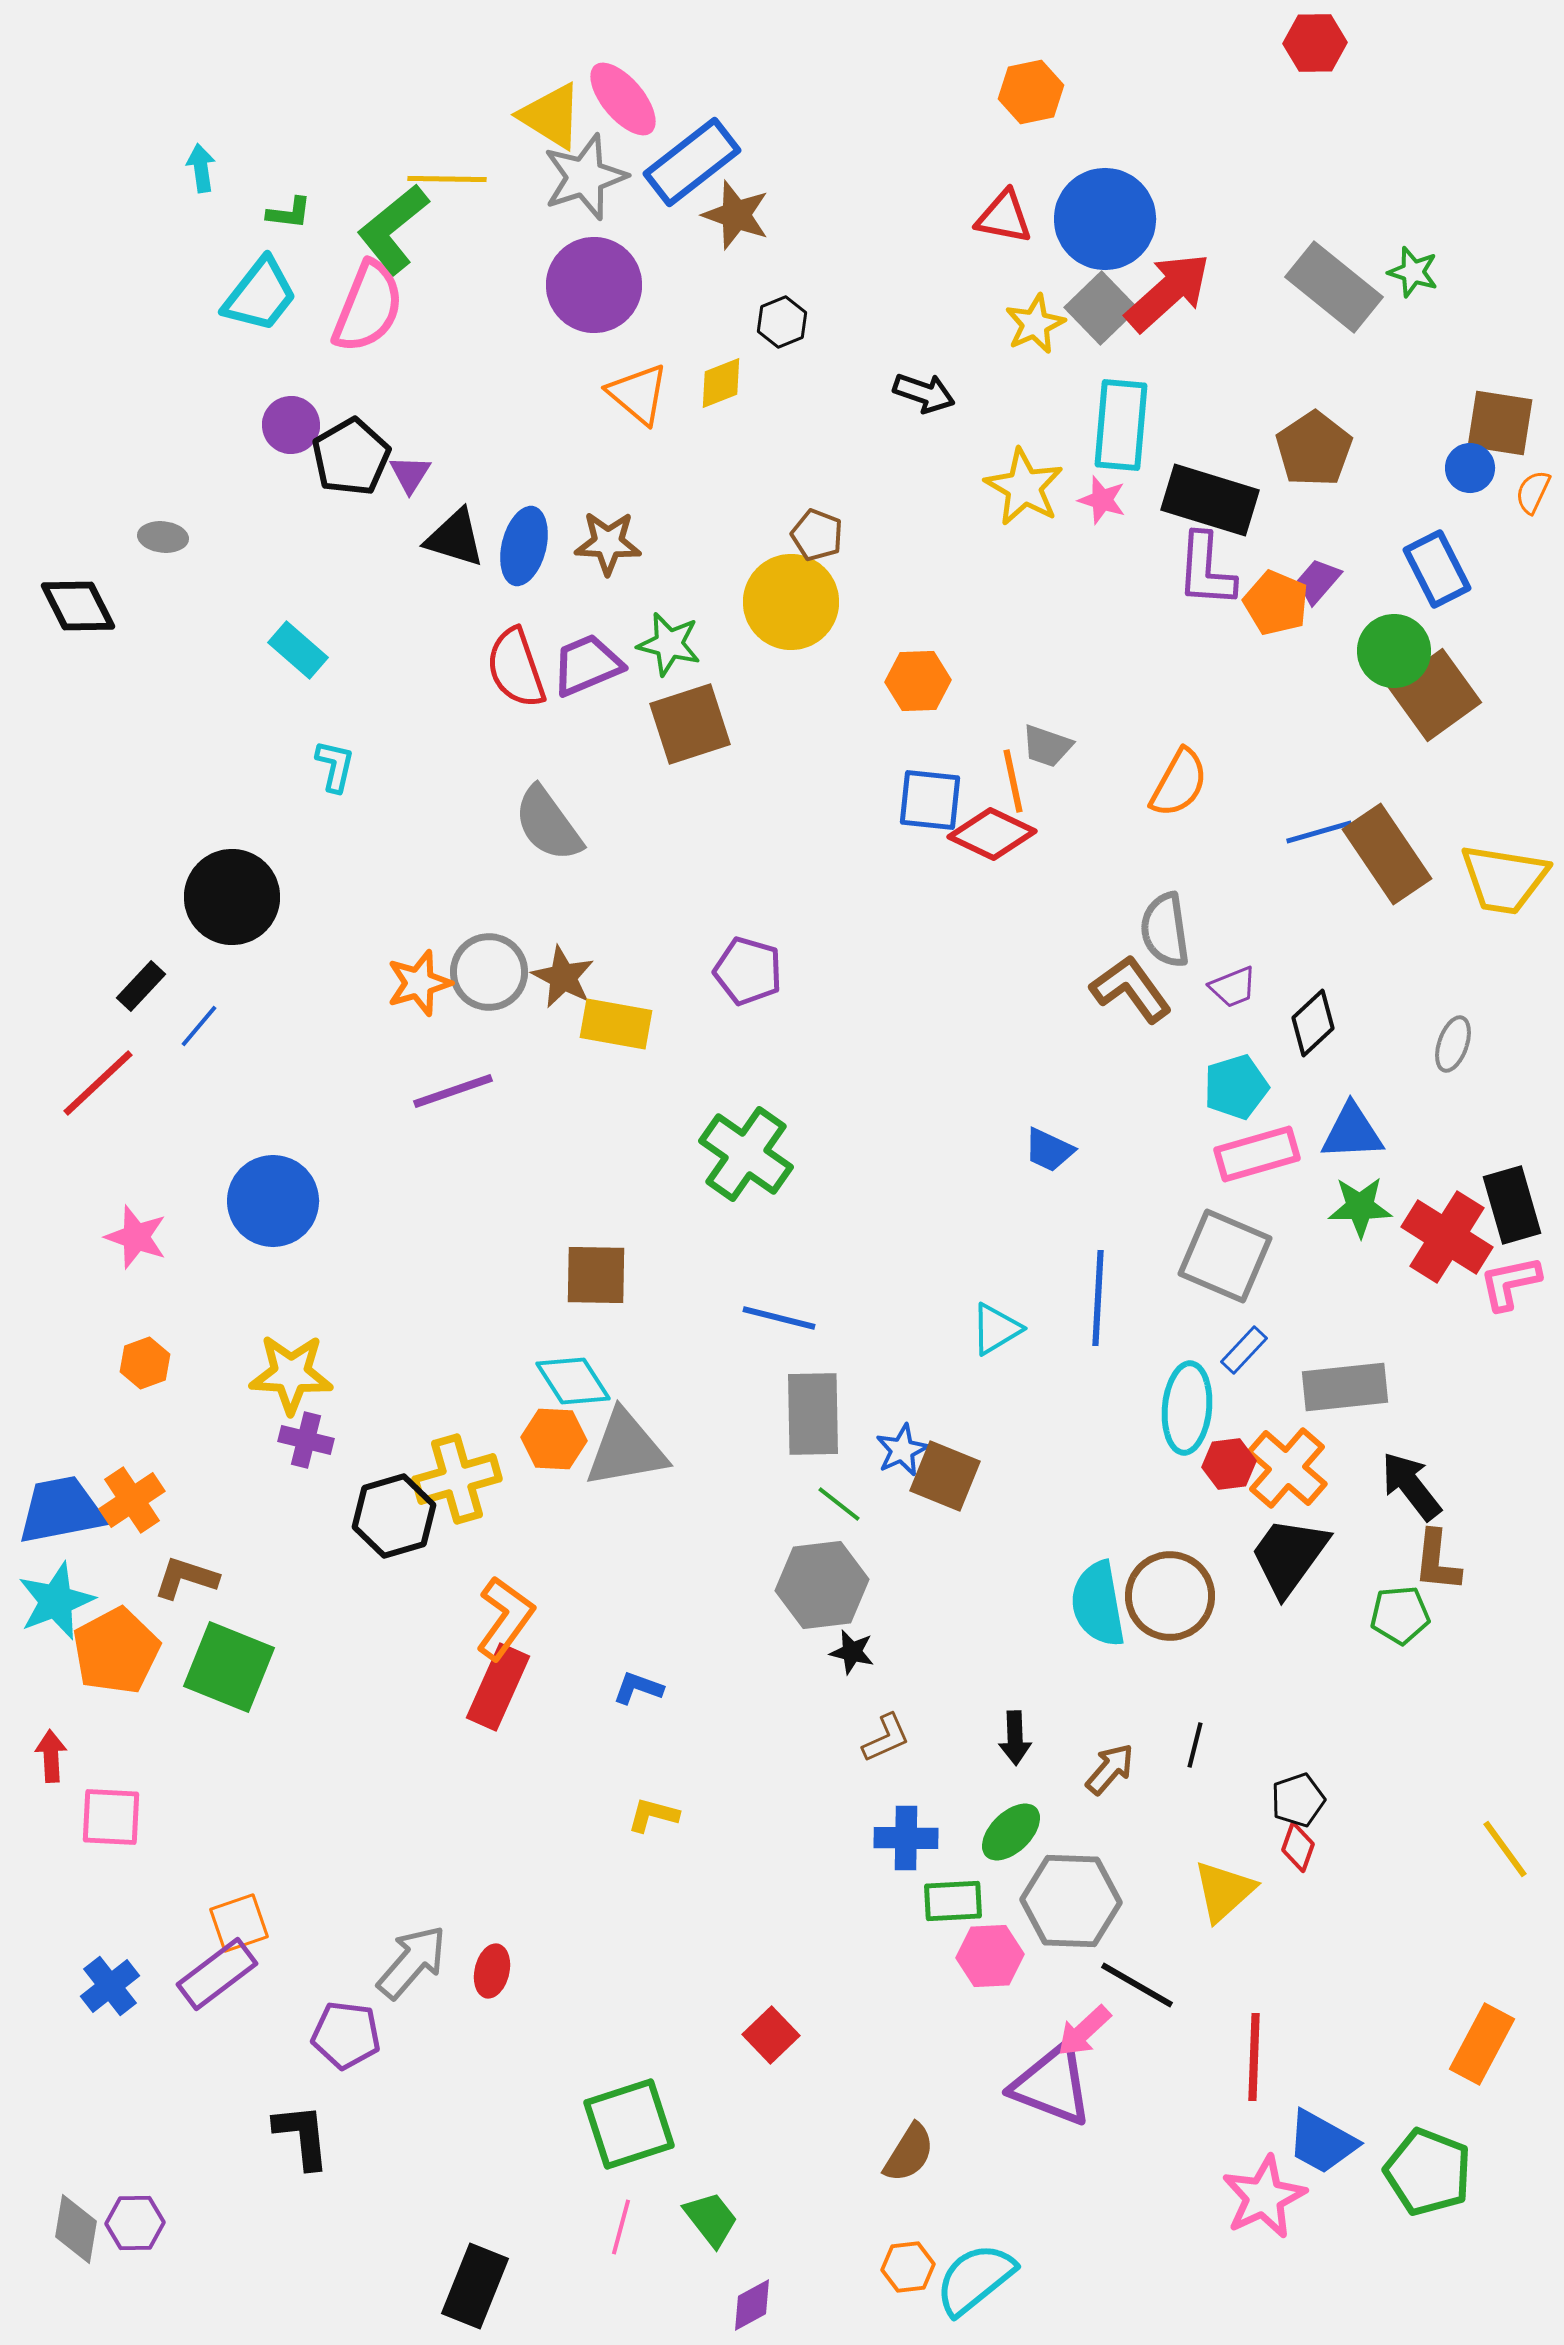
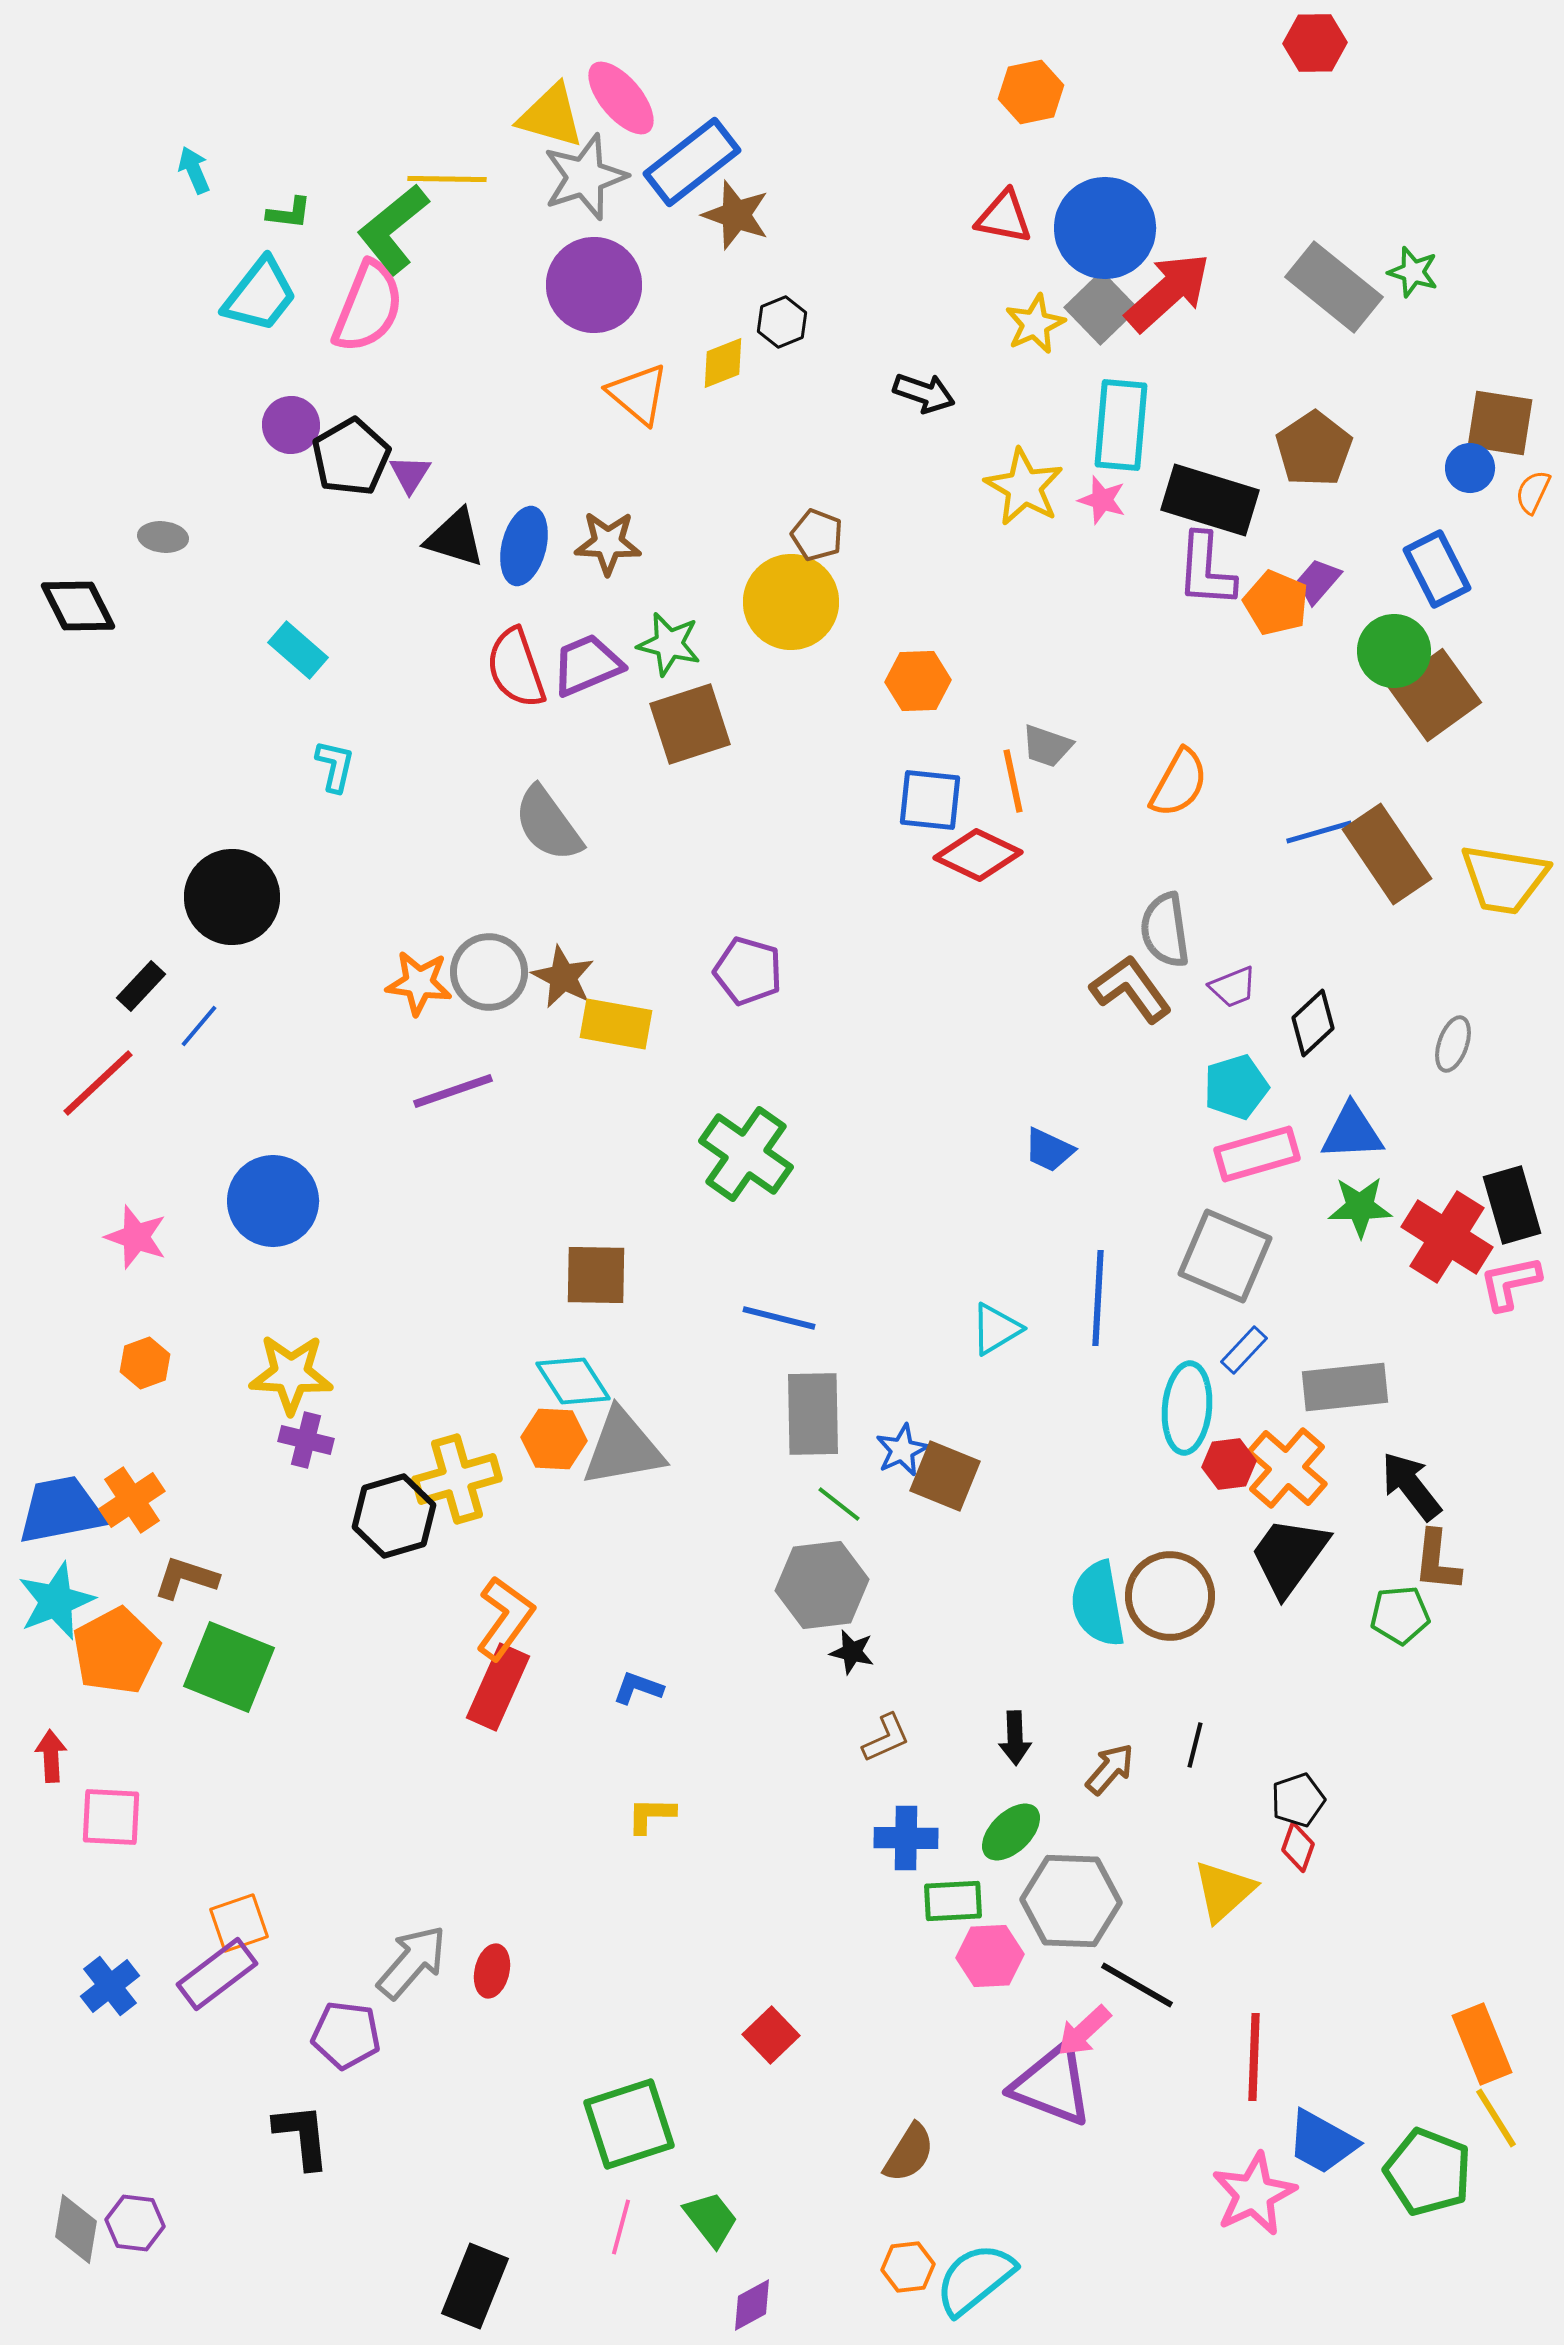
pink ellipse at (623, 99): moved 2 px left, 1 px up
yellow triangle at (551, 116): rotated 16 degrees counterclockwise
cyan arrow at (201, 168): moved 7 px left, 2 px down; rotated 15 degrees counterclockwise
blue circle at (1105, 219): moved 9 px down
yellow diamond at (721, 383): moved 2 px right, 20 px up
red diamond at (992, 834): moved 14 px left, 21 px down
orange star at (419, 983): rotated 24 degrees clockwise
gray triangle at (626, 1449): moved 3 px left, 1 px up
yellow L-shape at (653, 1815): moved 2 px left; rotated 14 degrees counterclockwise
yellow line at (1505, 1849): moved 9 px left, 269 px down; rotated 4 degrees clockwise
orange rectangle at (1482, 2044): rotated 50 degrees counterclockwise
pink star at (1264, 2197): moved 10 px left, 3 px up
purple hexagon at (135, 2223): rotated 8 degrees clockwise
